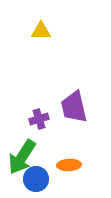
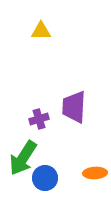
purple trapezoid: rotated 16 degrees clockwise
green arrow: moved 1 px right, 1 px down
orange ellipse: moved 26 px right, 8 px down
blue circle: moved 9 px right, 1 px up
